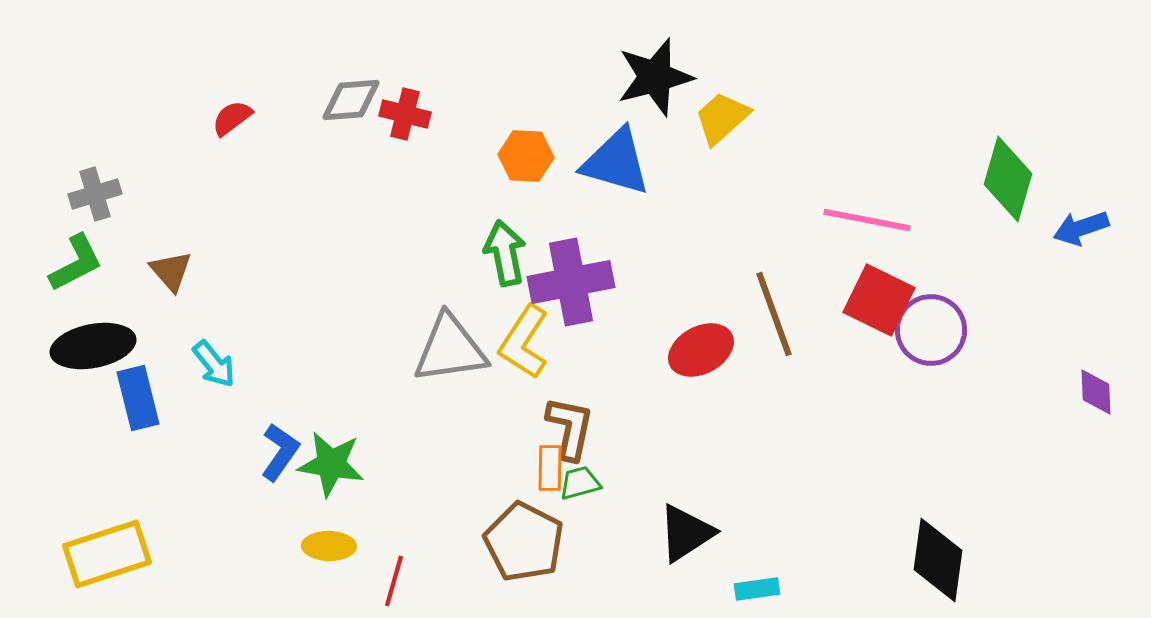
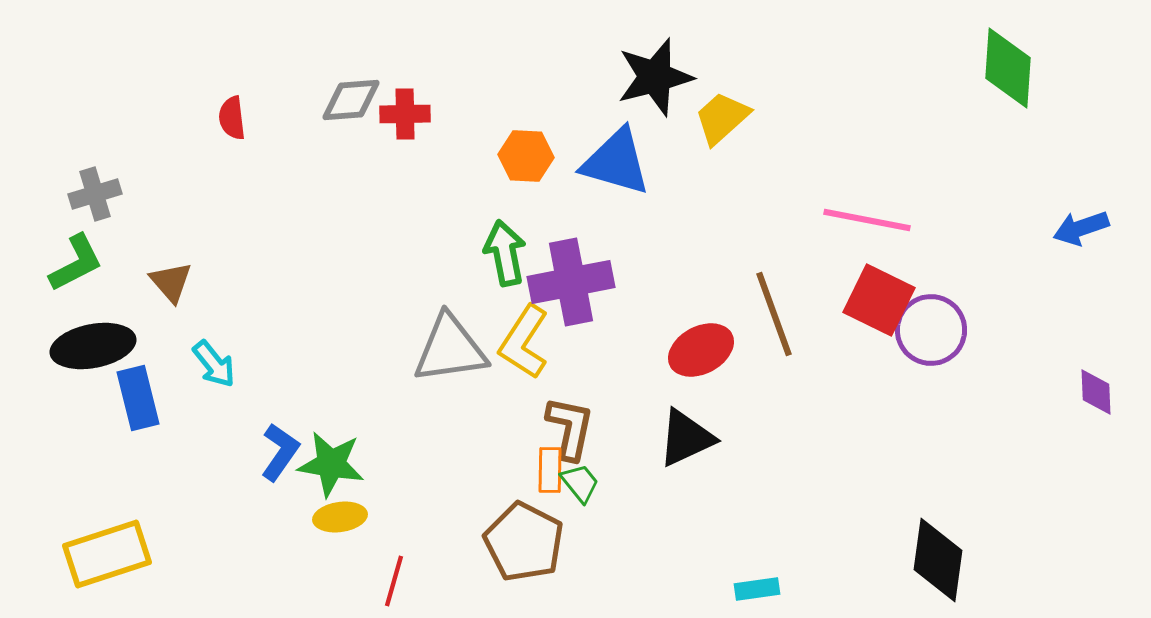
red cross: rotated 15 degrees counterclockwise
red semicircle: rotated 60 degrees counterclockwise
green diamond: moved 111 px up; rotated 12 degrees counterclockwise
brown triangle: moved 11 px down
orange rectangle: moved 2 px down
green trapezoid: rotated 66 degrees clockwise
black triangle: moved 95 px up; rotated 8 degrees clockwise
yellow ellipse: moved 11 px right, 29 px up; rotated 9 degrees counterclockwise
